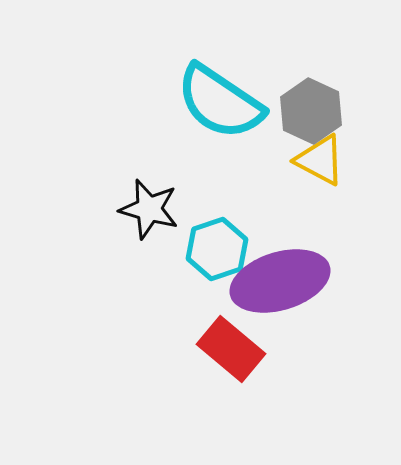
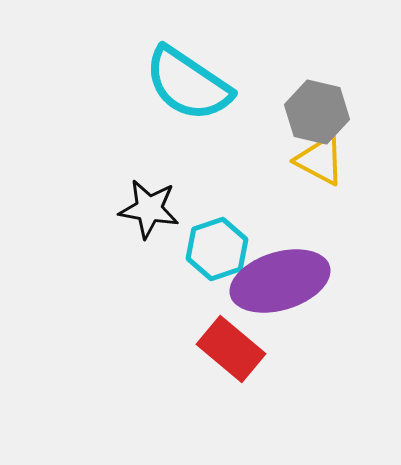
cyan semicircle: moved 32 px left, 18 px up
gray hexagon: moved 6 px right, 1 px down; rotated 12 degrees counterclockwise
black star: rotated 6 degrees counterclockwise
